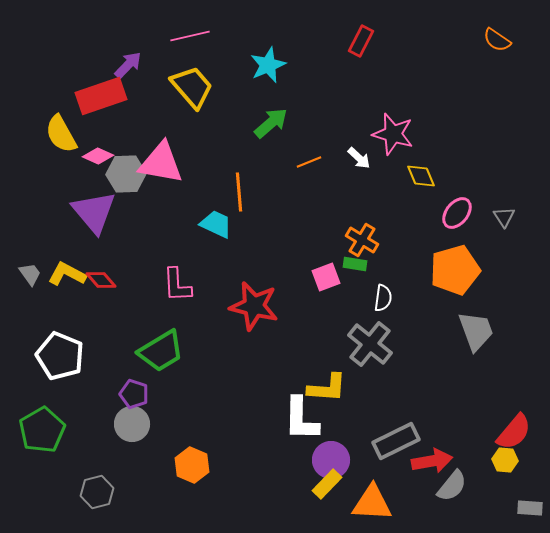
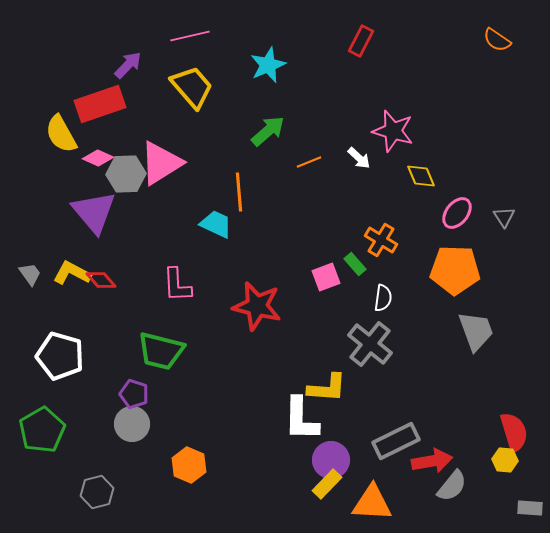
red rectangle at (101, 96): moved 1 px left, 8 px down
green arrow at (271, 123): moved 3 px left, 8 px down
pink star at (393, 134): moved 3 px up
pink diamond at (98, 156): moved 2 px down
pink triangle at (161, 163): rotated 42 degrees counterclockwise
orange cross at (362, 240): moved 19 px right
green rectangle at (355, 264): rotated 40 degrees clockwise
orange pentagon at (455, 270): rotated 18 degrees clockwise
yellow L-shape at (67, 274): moved 5 px right, 1 px up
red star at (254, 306): moved 3 px right
green trapezoid at (161, 351): rotated 45 degrees clockwise
white pentagon at (60, 356): rotated 6 degrees counterclockwise
red semicircle at (514, 432): rotated 57 degrees counterclockwise
orange hexagon at (192, 465): moved 3 px left
